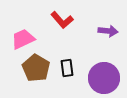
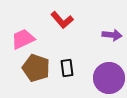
purple arrow: moved 4 px right, 4 px down
brown pentagon: rotated 12 degrees counterclockwise
purple circle: moved 5 px right
